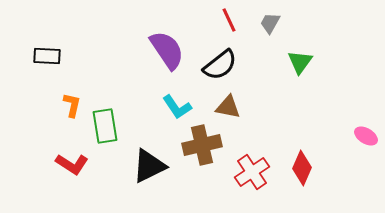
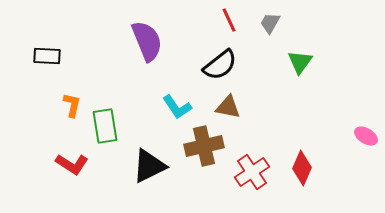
purple semicircle: moved 20 px left, 9 px up; rotated 12 degrees clockwise
brown cross: moved 2 px right, 1 px down
